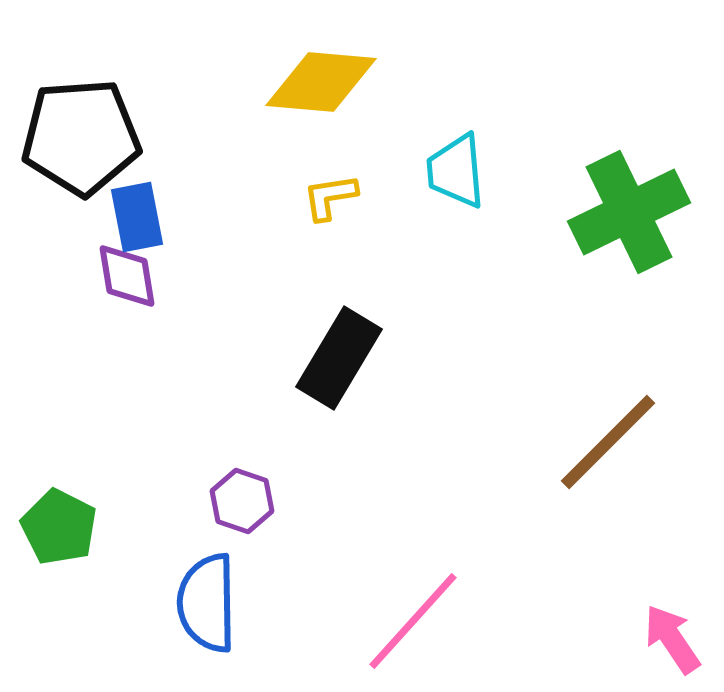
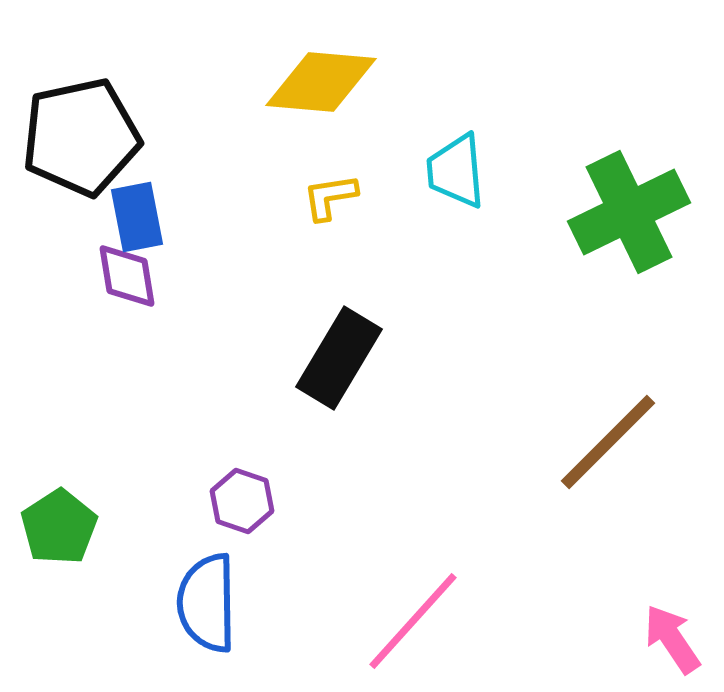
black pentagon: rotated 8 degrees counterclockwise
green pentagon: rotated 12 degrees clockwise
